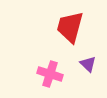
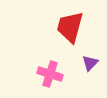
purple triangle: moved 2 px right, 1 px up; rotated 30 degrees clockwise
